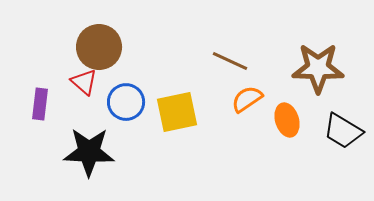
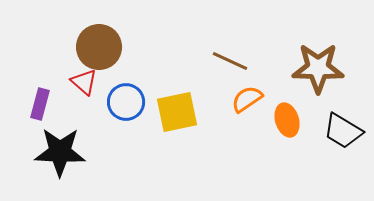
purple rectangle: rotated 8 degrees clockwise
black star: moved 29 px left
